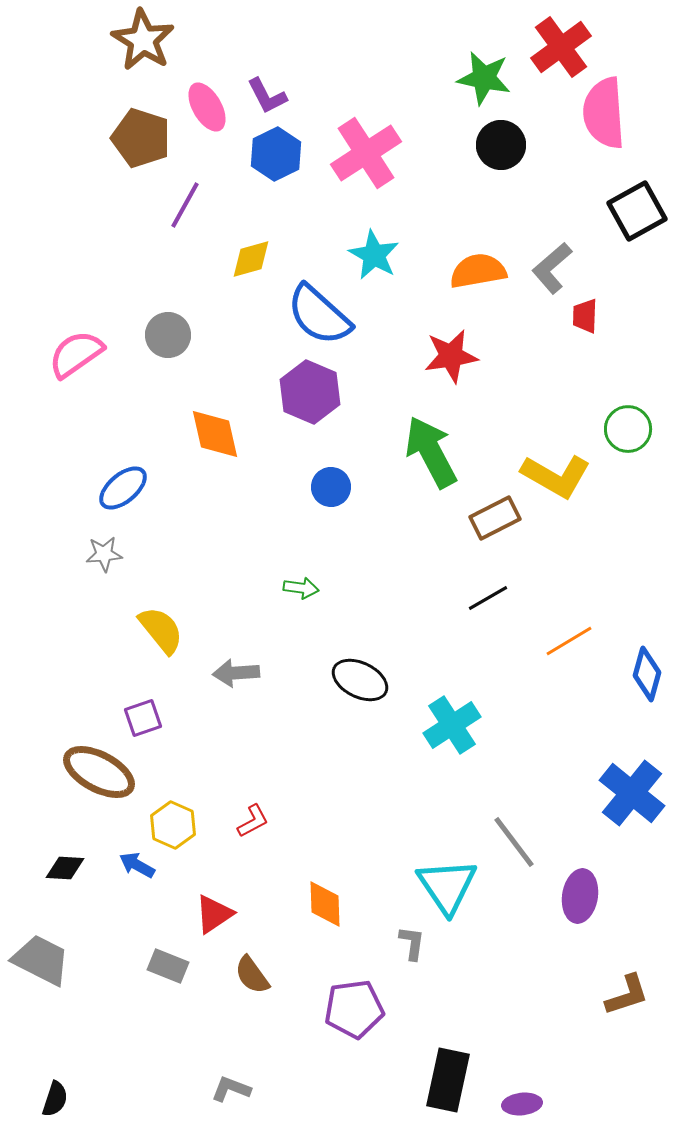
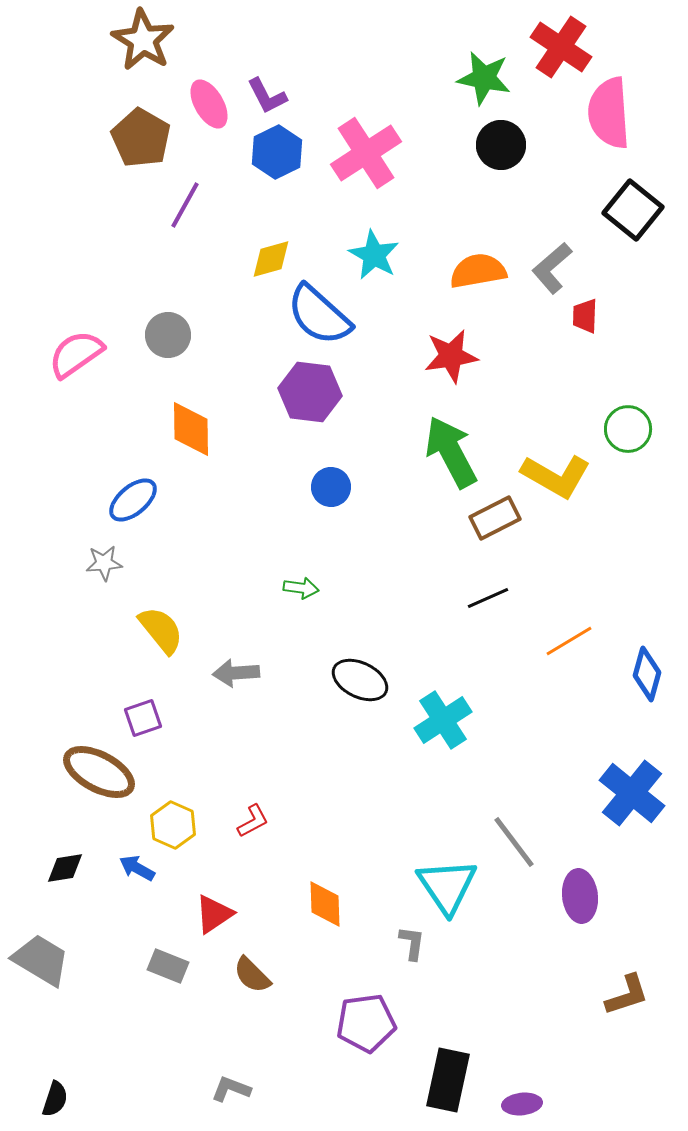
red cross at (561, 47): rotated 20 degrees counterclockwise
pink ellipse at (207, 107): moved 2 px right, 3 px up
pink semicircle at (604, 113): moved 5 px right
brown pentagon at (141, 138): rotated 12 degrees clockwise
blue hexagon at (276, 154): moved 1 px right, 2 px up
black square at (637, 211): moved 4 px left, 1 px up; rotated 22 degrees counterclockwise
yellow diamond at (251, 259): moved 20 px right
purple hexagon at (310, 392): rotated 16 degrees counterclockwise
orange diamond at (215, 434): moved 24 px left, 5 px up; rotated 12 degrees clockwise
green arrow at (431, 452): moved 20 px right
blue ellipse at (123, 488): moved 10 px right, 12 px down
gray star at (104, 554): moved 9 px down
black line at (488, 598): rotated 6 degrees clockwise
cyan cross at (452, 725): moved 9 px left, 5 px up
blue arrow at (137, 865): moved 3 px down
black diamond at (65, 868): rotated 12 degrees counterclockwise
purple ellipse at (580, 896): rotated 15 degrees counterclockwise
gray trapezoid at (41, 960): rotated 4 degrees clockwise
brown semicircle at (252, 975): rotated 9 degrees counterclockwise
purple pentagon at (354, 1009): moved 12 px right, 14 px down
